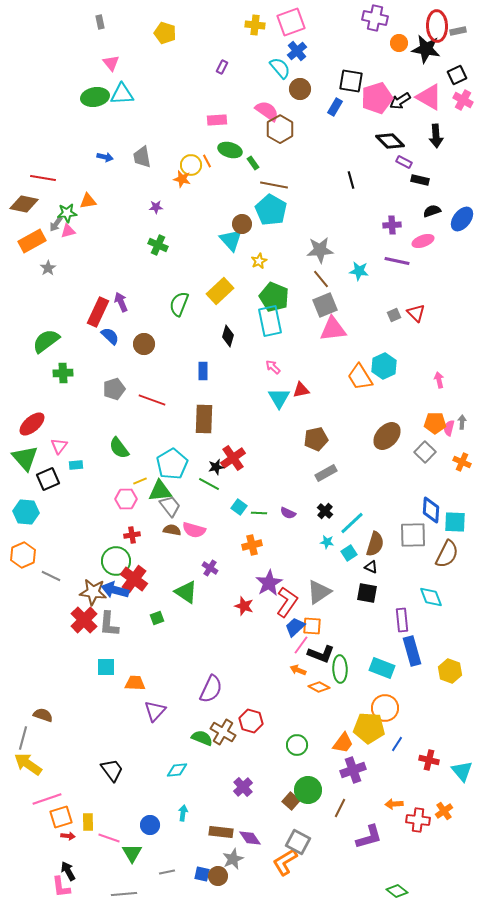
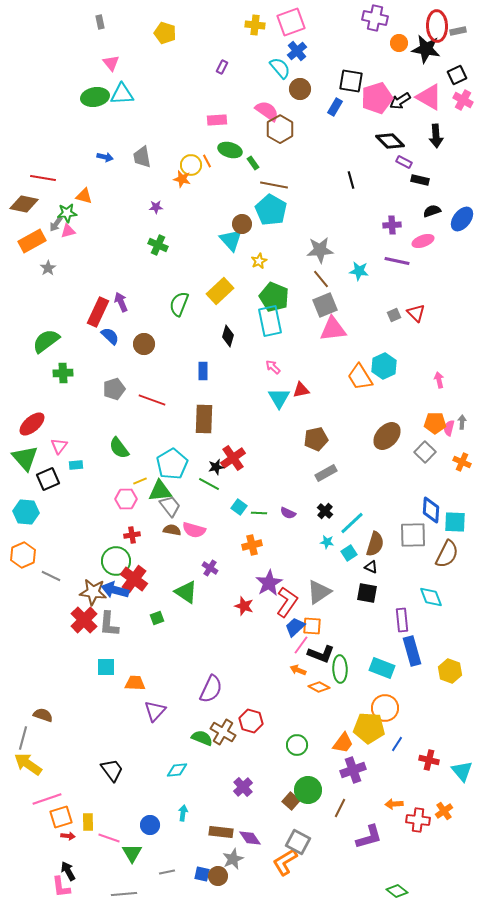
orange triangle at (88, 201): moved 4 px left, 5 px up; rotated 24 degrees clockwise
